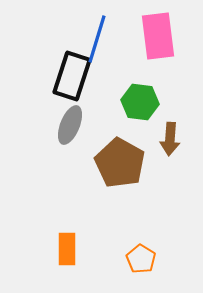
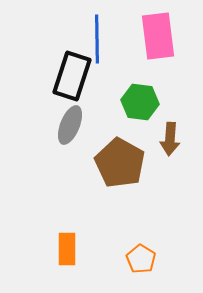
blue line: rotated 18 degrees counterclockwise
